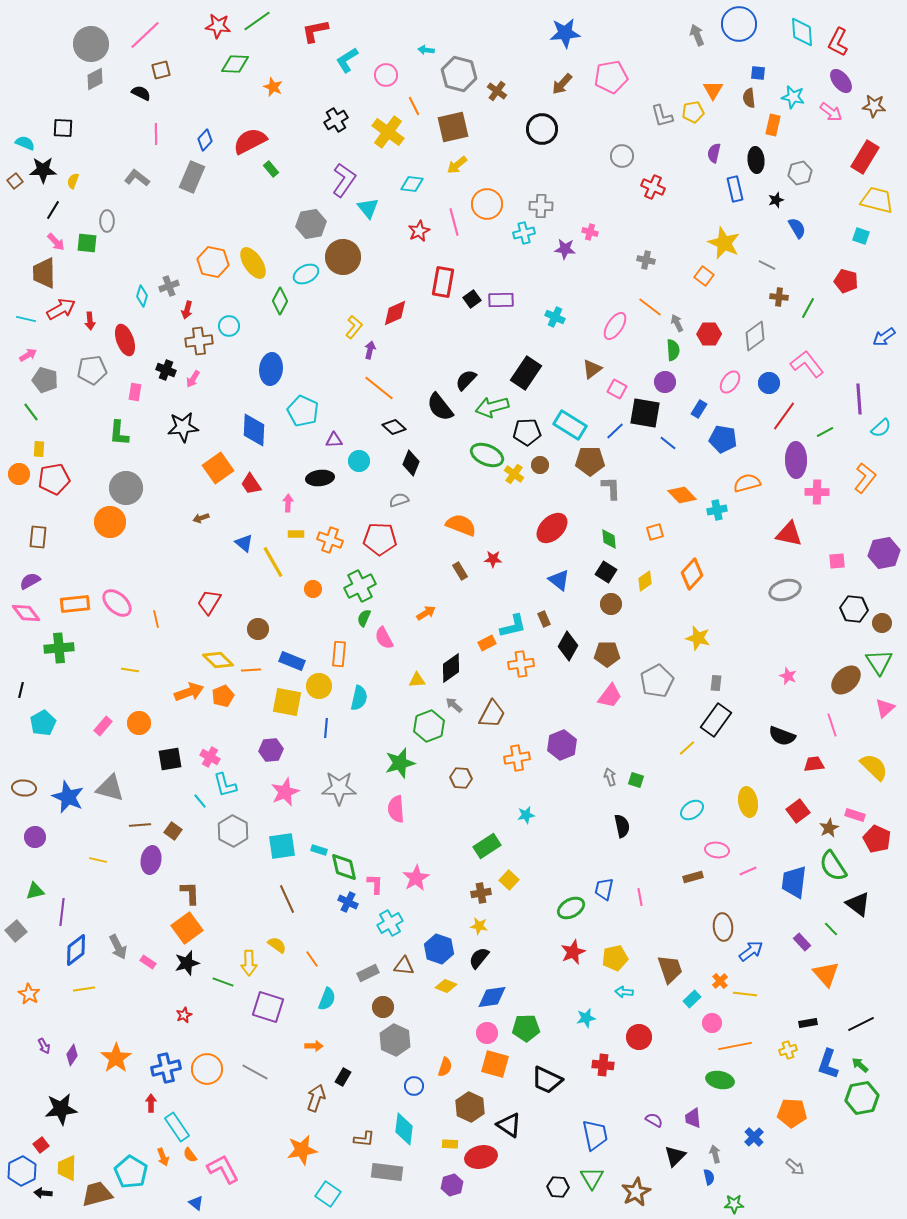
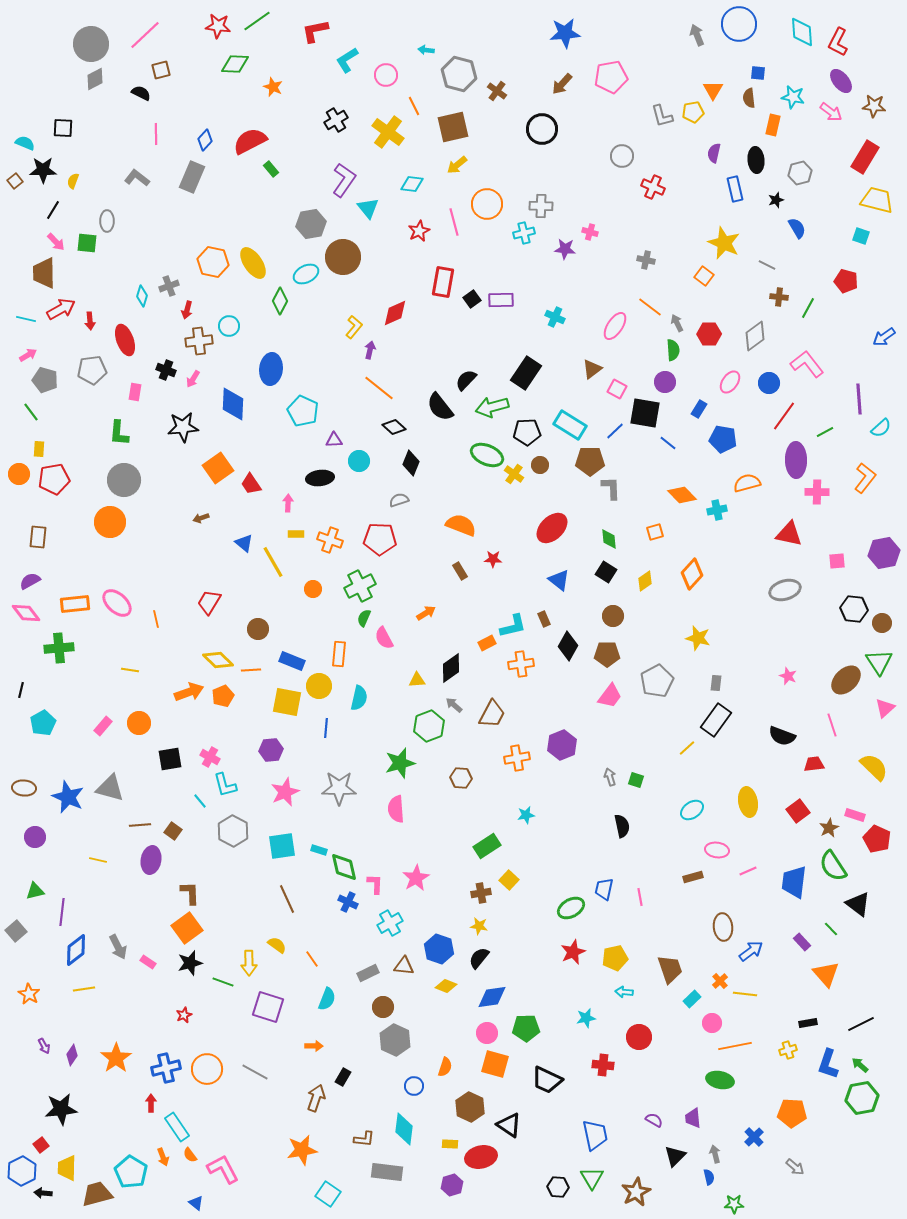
blue diamond at (254, 430): moved 21 px left, 26 px up
gray circle at (126, 488): moved 2 px left, 8 px up
brown circle at (611, 604): moved 2 px right, 12 px down
black star at (187, 963): moved 3 px right
